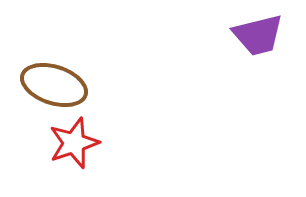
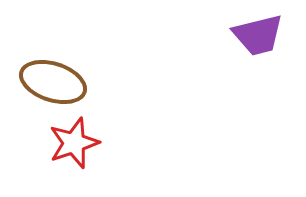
brown ellipse: moved 1 px left, 3 px up
